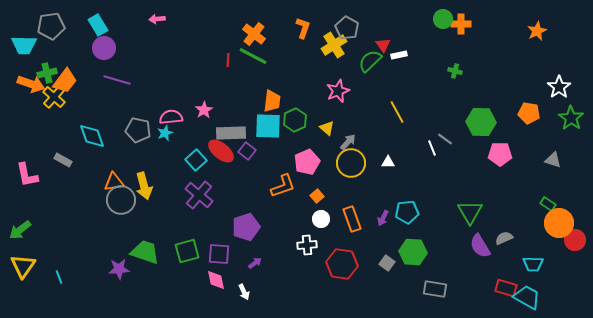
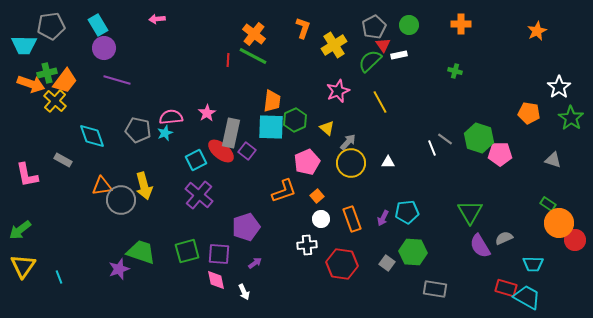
green circle at (443, 19): moved 34 px left, 6 px down
gray pentagon at (347, 28): moved 27 px right, 1 px up; rotated 15 degrees clockwise
yellow cross at (54, 97): moved 1 px right, 4 px down
pink star at (204, 110): moved 3 px right, 3 px down
yellow line at (397, 112): moved 17 px left, 10 px up
green hexagon at (481, 122): moved 2 px left, 16 px down; rotated 16 degrees clockwise
cyan square at (268, 126): moved 3 px right, 1 px down
gray rectangle at (231, 133): rotated 76 degrees counterclockwise
cyan square at (196, 160): rotated 15 degrees clockwise
orange triangle at (114, 182): moved 12 px left, 4 px down
orange L-shape at (283, 186): moved 1 px right, 5 px down
green trapezoid at (145, 252): moved 4 px left
purple star at (119, 269): rotated 15 degrees counterclockwise
